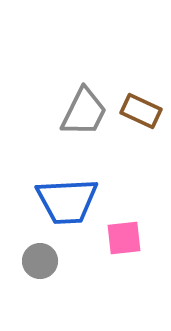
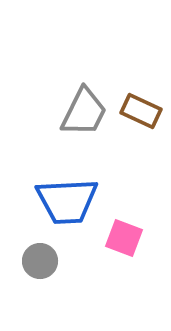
pink square: rotated 27 degrees clockwise
